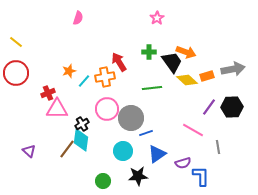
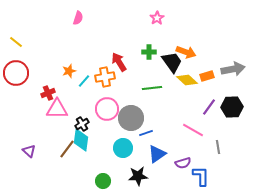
cyan circle: moved 3 px up
